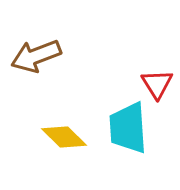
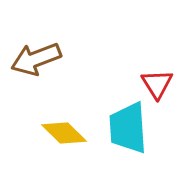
brown arrow: moved 3 px down
yellow diamond: moved 4 px up
